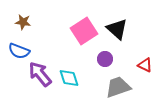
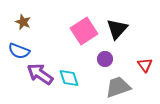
brown star: rotated 14 degrees clockwise
black triangle: rotated 30 degrees clockwise
red triangle: rotated 28 degrees clockwise
purple arrow: rotated 16 degrees counterclockwise
